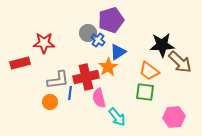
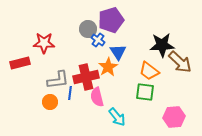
gray circle: moved 4 px up
blue triangle: rotated 30 degrees counterclockwise
pink semicircle: moved 2 px left, 1 px up
